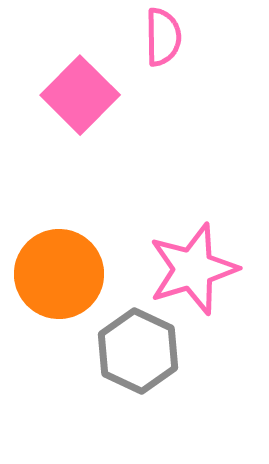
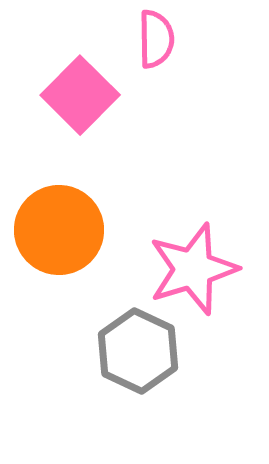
pink semicircle: moved 7 px left, 2 px down
orange circle: moved 44 px up
